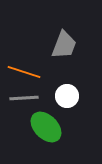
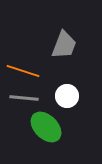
orange line: moved 1 px left, 1 px up
gray line: rotated 8 degrees clockwise
